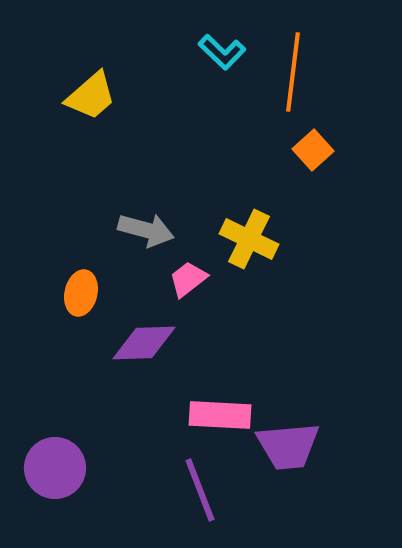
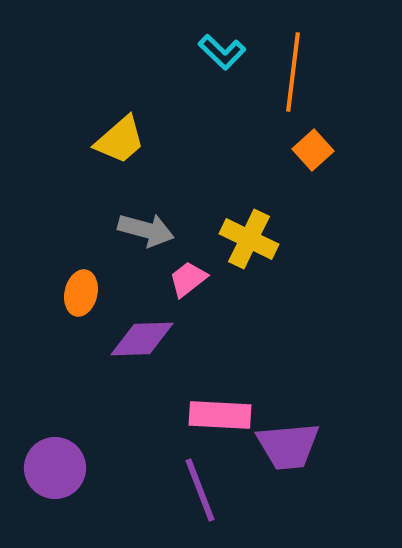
yellow trapezoid: moved 29 px right, 44 px down
purple diamond: moved 2 px left, 4 px up
